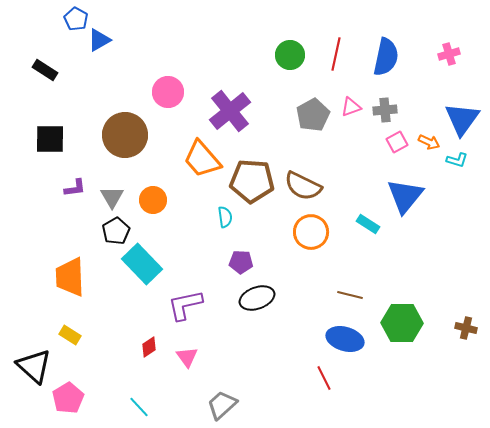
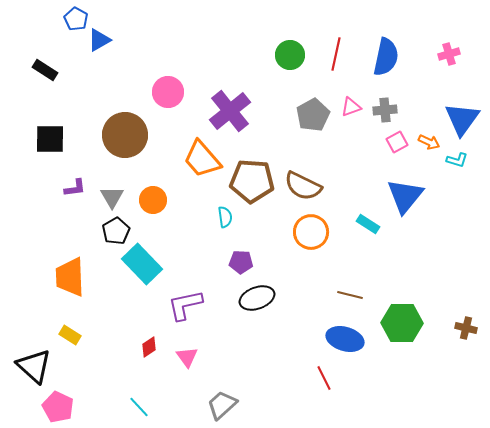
pink pentagon at (68, 398): moved 10 px left, 9 px down; rotated 16 degrees counterclockwise
